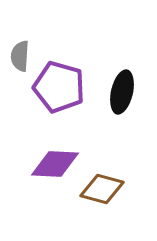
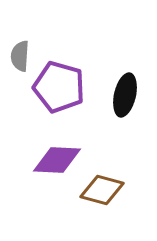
black ellipse: moved 3 px right, 3 px down
purple diamond: moved 2 px right, 4 px up
brown diamond: moved 1 px down
